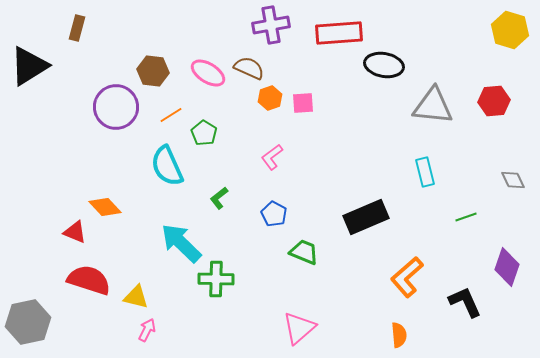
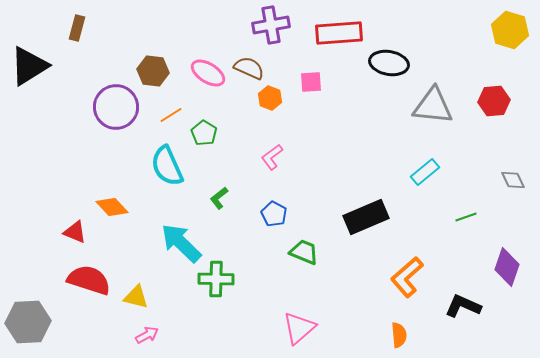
black ellipse: moved 5 px right, 2 px up
orange hexagon: rotated 20 degrees counterclockwise
pink square: moved 8 px right, 21 px up
cyan rectangle: rotated 64 degrees clockwise
orange diamond: moved 7 px right
black L-shape: moved 2 px left, 4 px down; rotated 42 degrees counterclockwise
gray hexagon: rotated 9 degrees clockwise
pink arrow: moved 5 px down; rotated 35 degrees clockwise
